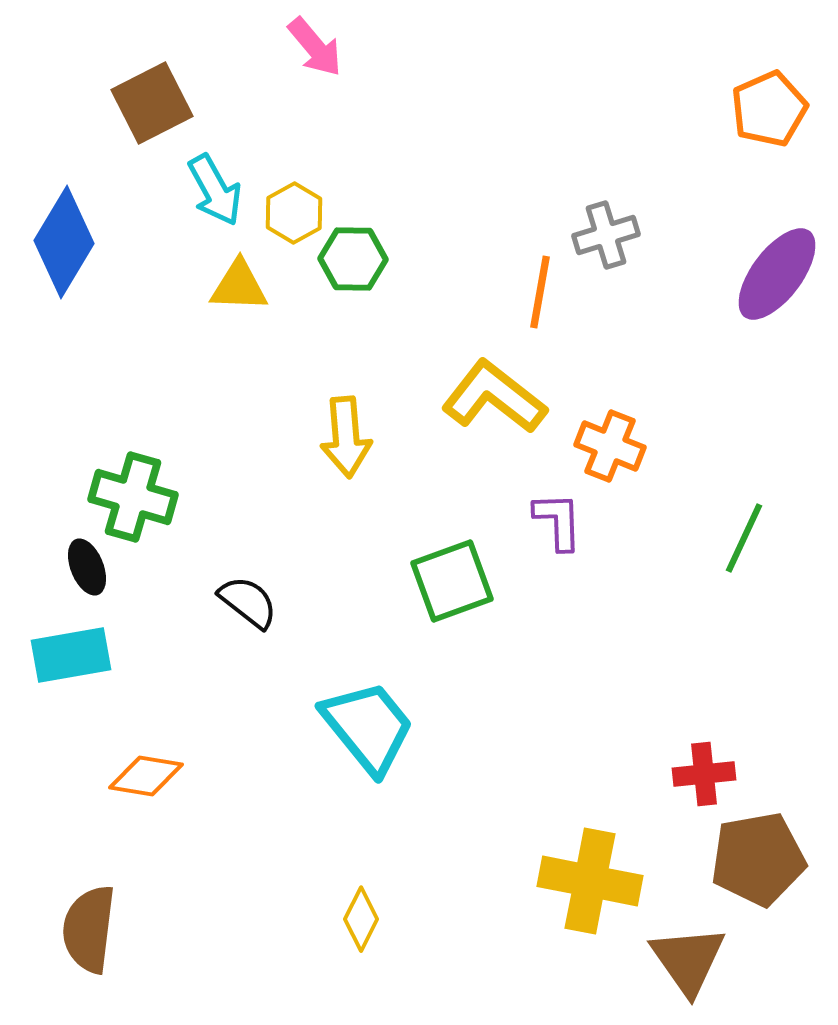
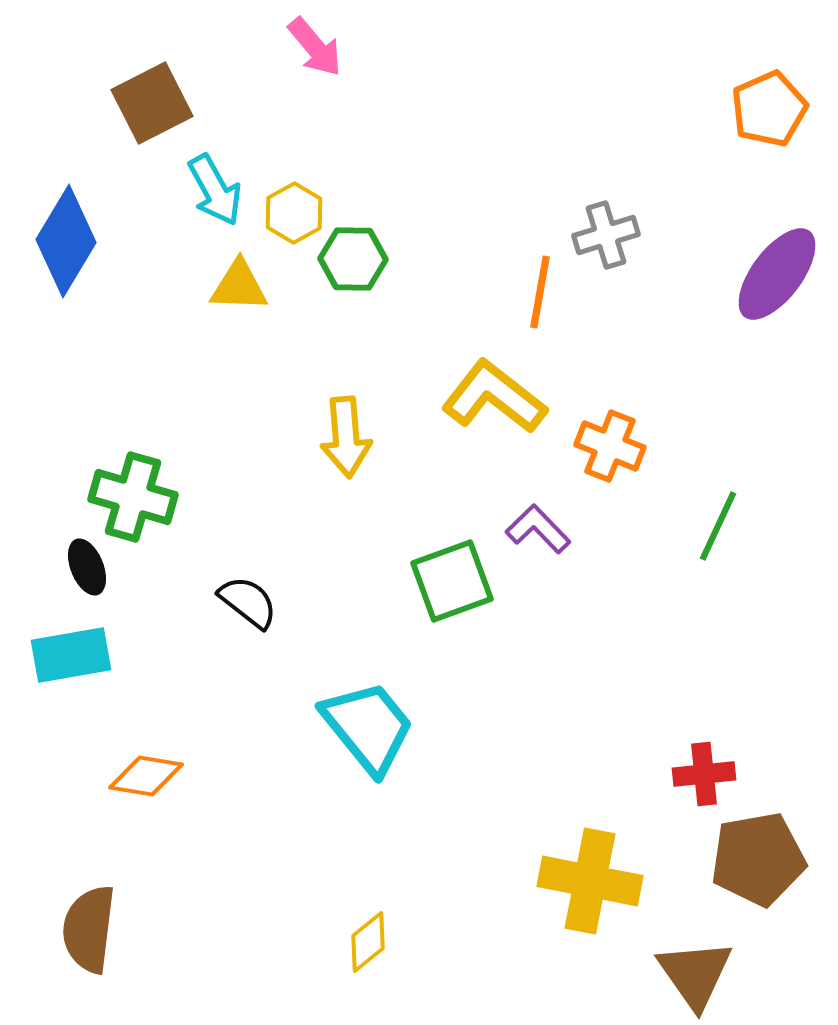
blue diamond: moved 2 px right, 1 px up
purple L-shape: moved 20 px left, 8 px down; rotated 42 degrees counterclockwise
green line: moved 26 px left, 12 px up
yellow diamond: moved 7 px right, 23 px down; rotated 24 degrees clockwise
brown triangle: moved 7 px right, 14 px down
